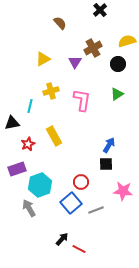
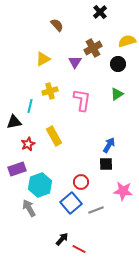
black cross: moved 2 px down
brown semicircle: moved 3 px left, 2 px down
yellow cross: moved 1 px left
black triangle: moved 2 px right, 1 px up
